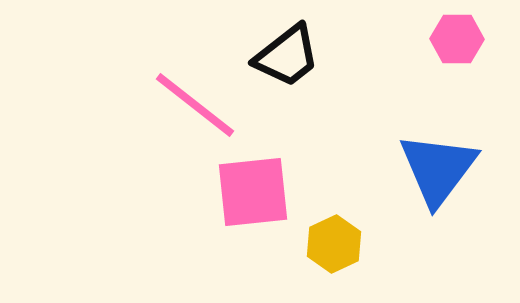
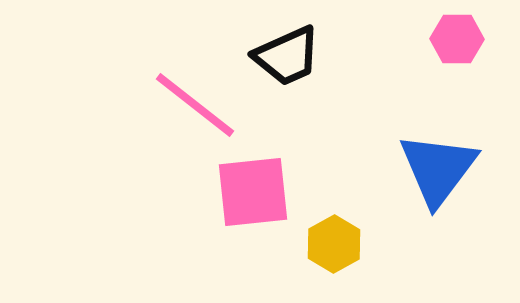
black trapezoid: rotated 14 degrees clockwise
yellow hexagon: rotated 4 degrees counterclockwise
